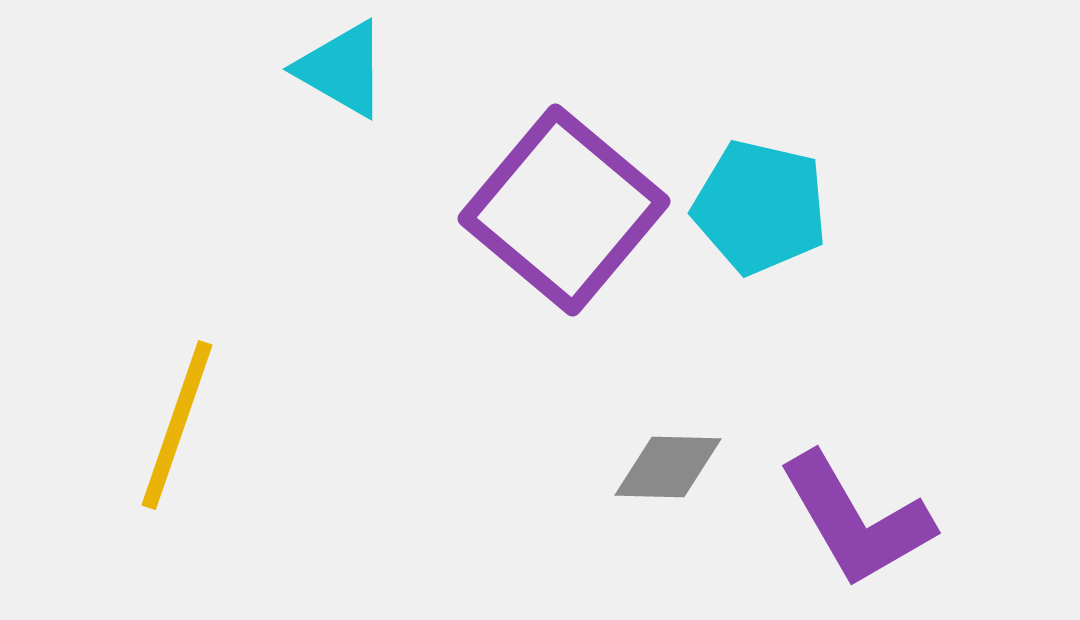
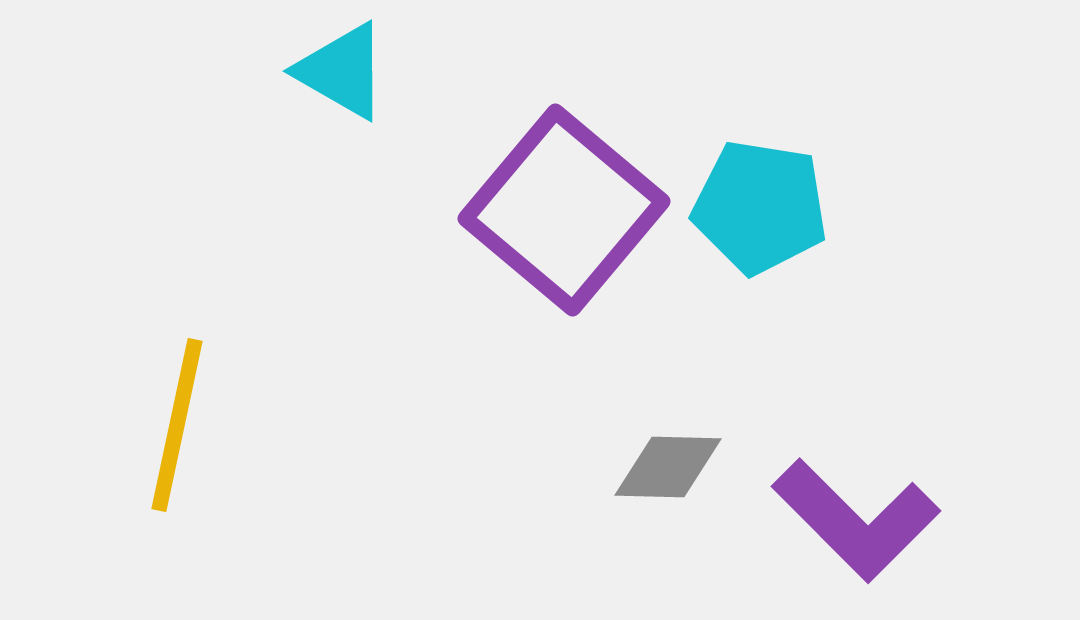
cyan triangle: moved 2 px down
cyan pentagon: rotated 4 degrees counterclockwise
yellow line: rotated 7 degrees counterclockwise
purple L-shape: rotated 15 degrees counterclockwise
